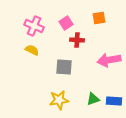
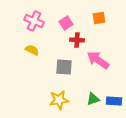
pink cross: moved 5 px up
pink arrow: moved 11 px left; rotated 45 degrees clockwise
